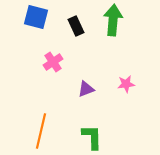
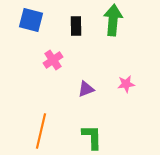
blue square: moved 5 px left, 3 px down
black rectangle: rotated 24 degrees clockwise
pink cross: moved 2 px up
